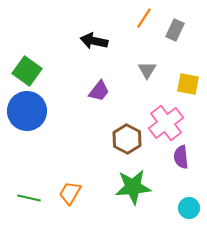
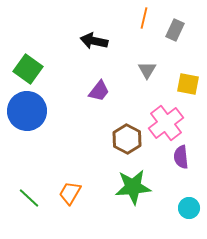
orange line: rotated 20 degrees counterclockwise
green square: moved 1 px right, 2 px up
green line: rotated 30 degrees clockwise
